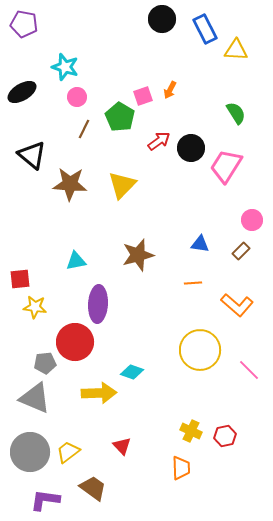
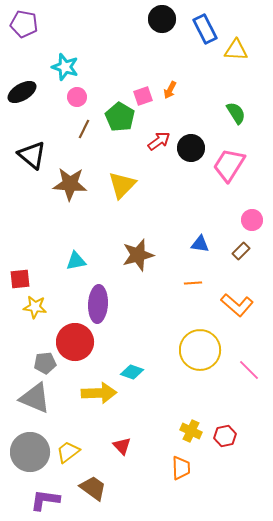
pink trapezoid at (226, 166): moved 3 px right, 1 px up
